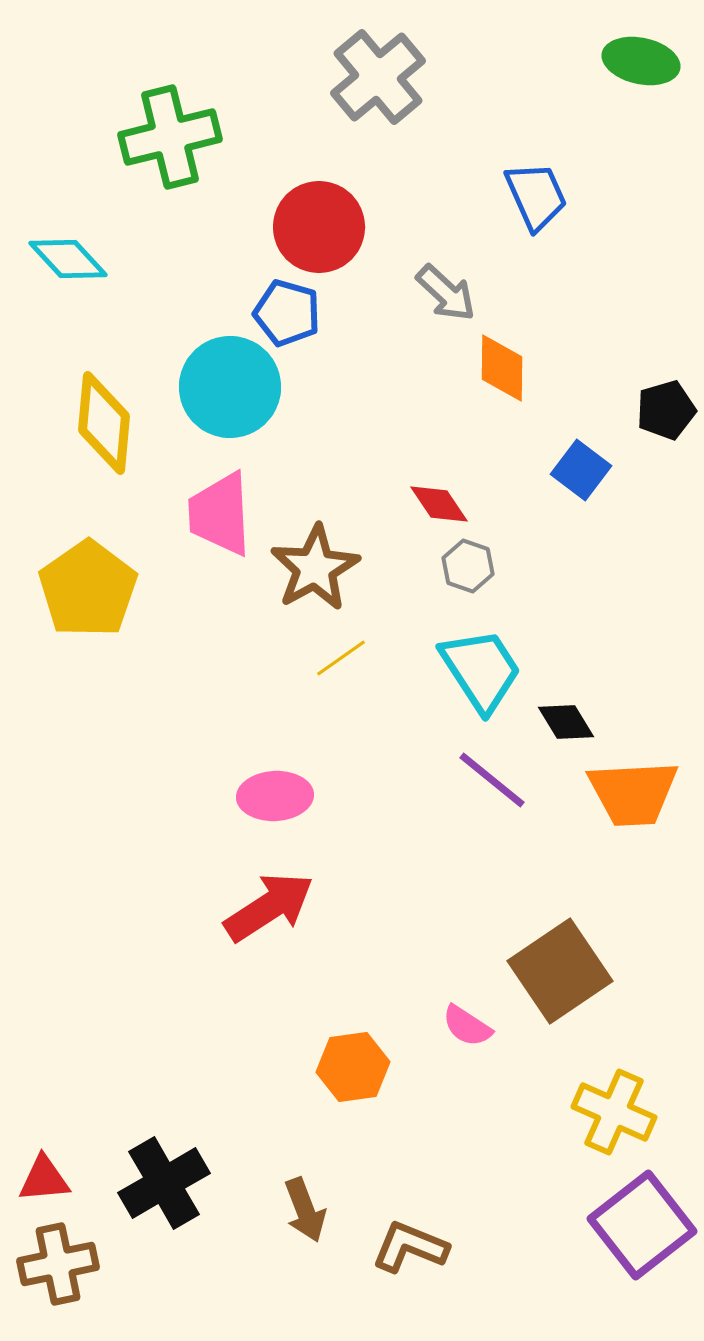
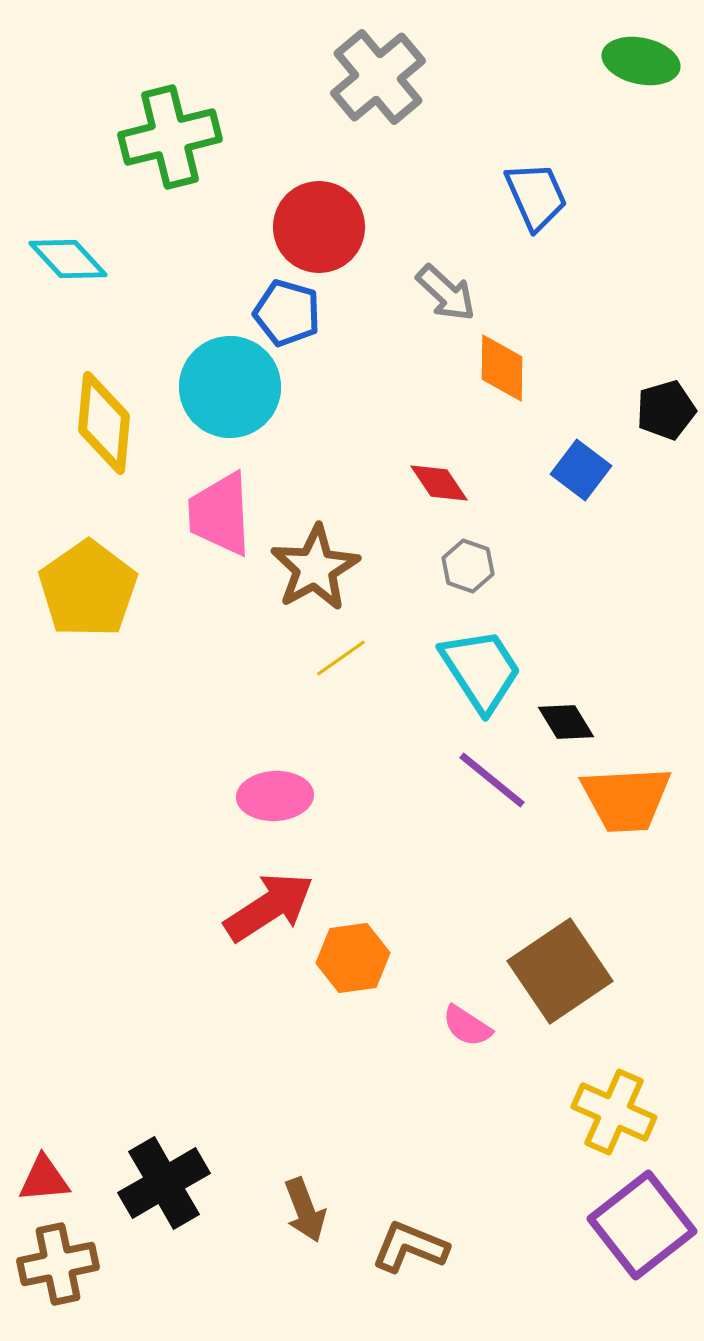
red diamond: moved 21 px up
orange trapezoid: moved 7 px left, 6 px down
orange hexagon: moved 109 px up
